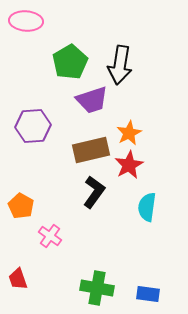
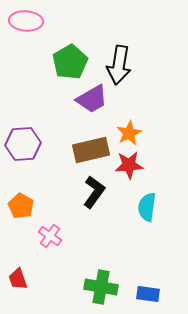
black arrow: moved 1 px left
purple trapezoid: moved 1 px up; rotated 12 degrees counterclockwise
purple hexagon: moved 10 px left, 18 px down
red star: rotated 24 degrees clockwise
green cross: moved 4 px right, 1 px up
